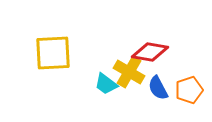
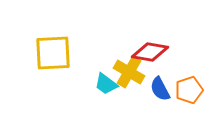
blue semicircle: moved 2 px right, 1 px down
